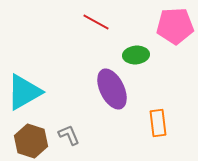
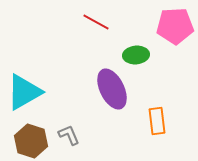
orange rectangle: moved 1 px left, 2 px up
